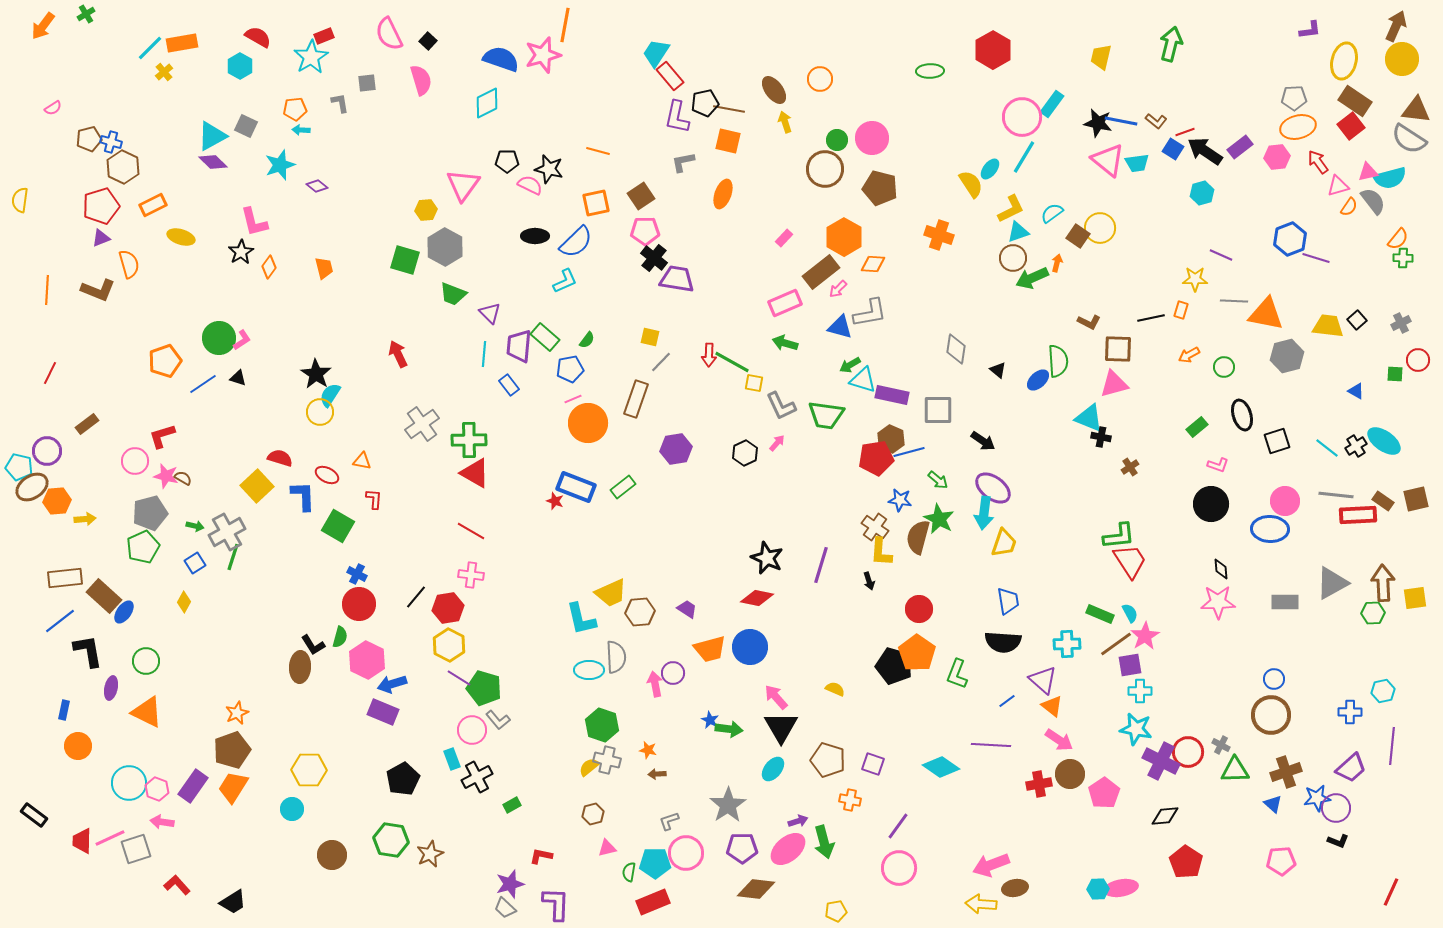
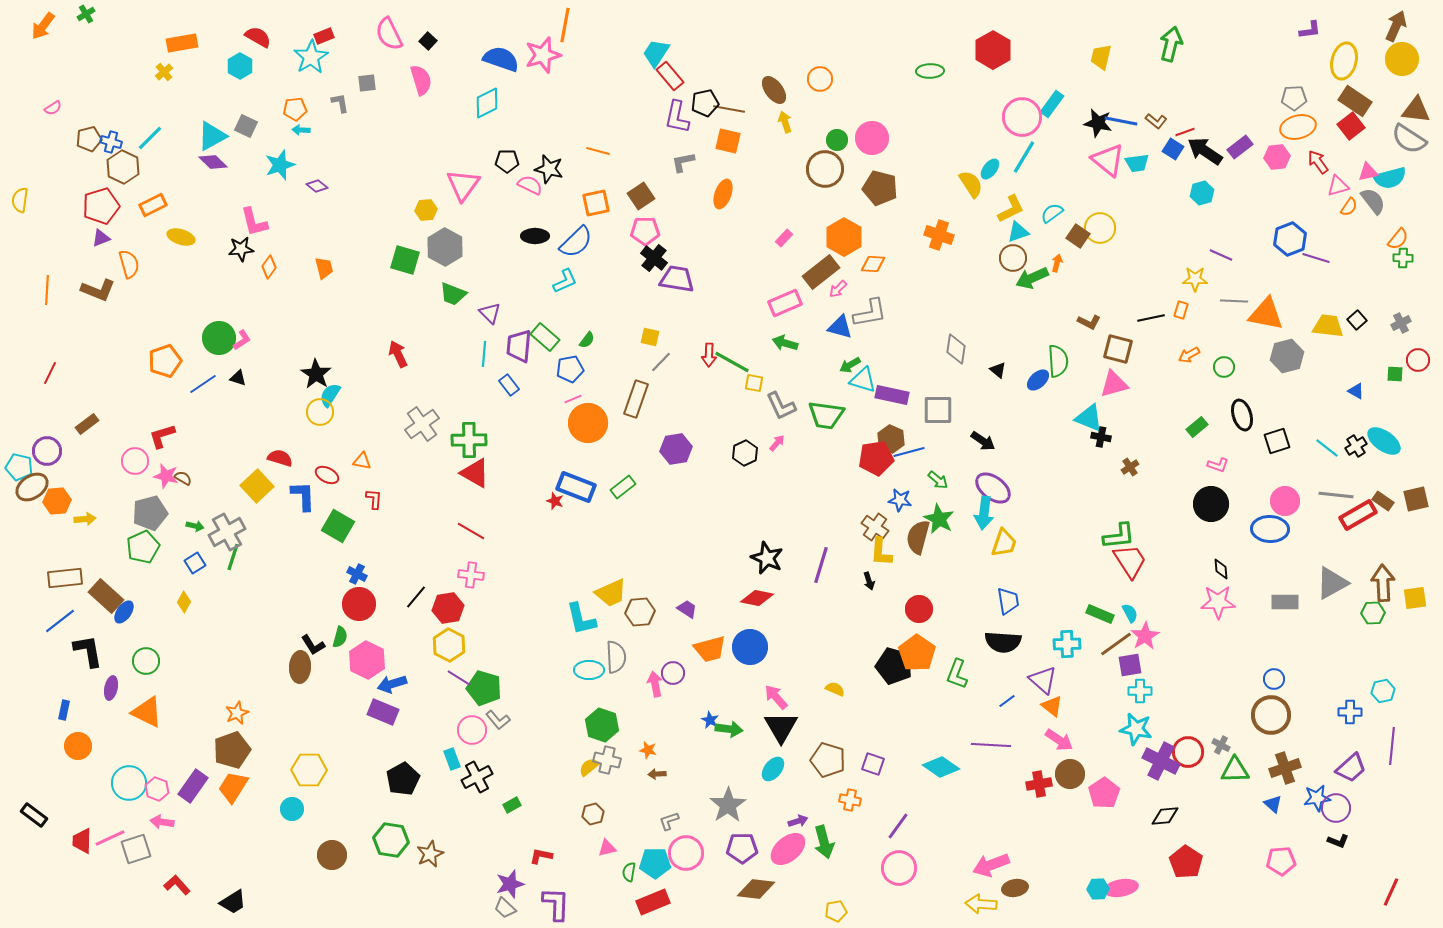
cyan line at (150, 48): moved 90 px down
black star at (241, 252): moved 3 px up; rotated 25 degrees clockwise
brown square at (1118, 349): rotated 12 degrees clockwise
red rectangle at (1358, 515): rotated 27 degrees counterclockwise
brown rectangle at (104, 596): moved 2 px right
brown cross at (1286, 772): moved 1 px left, 4 px up
